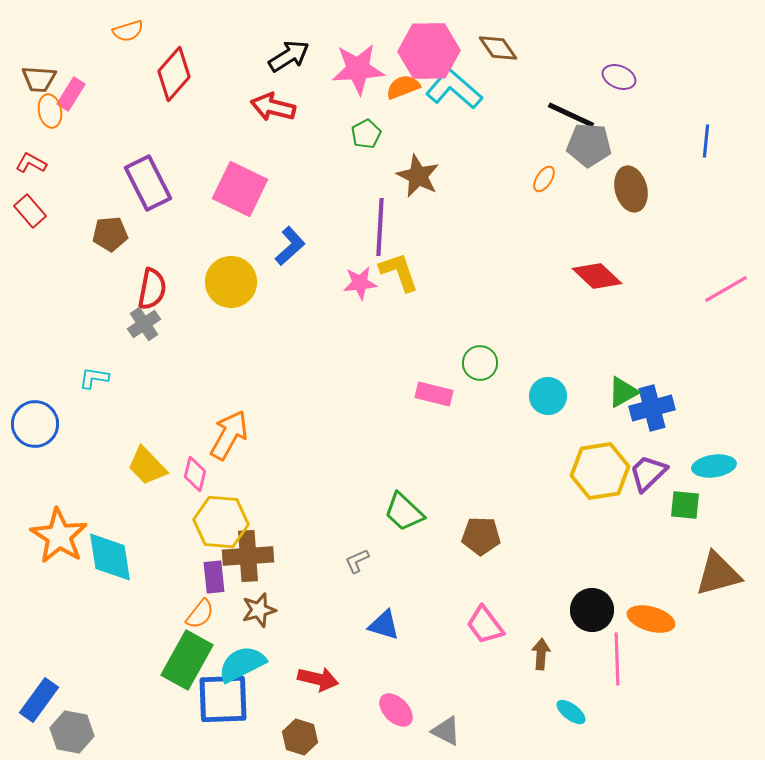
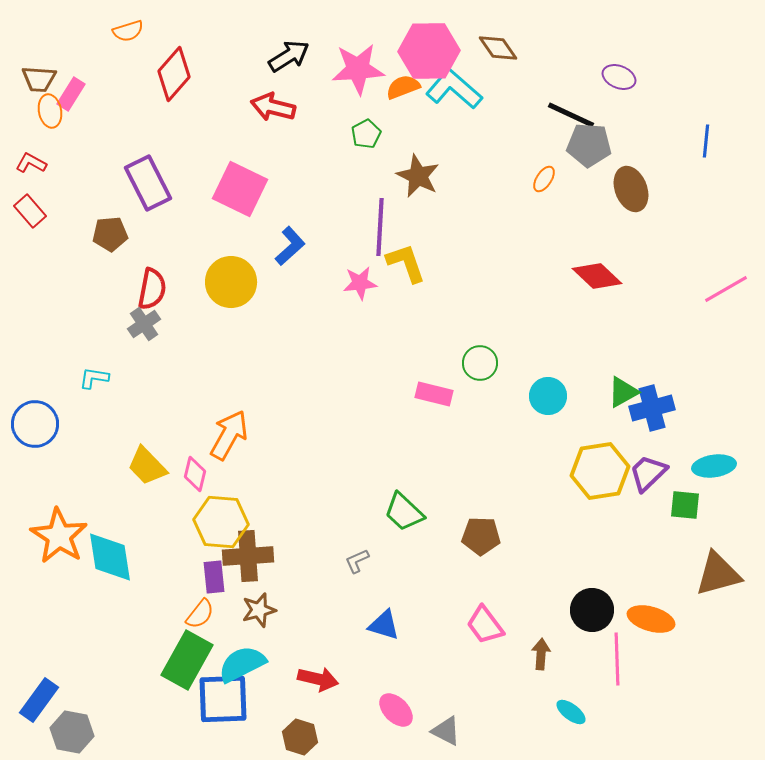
brown ellipse at (631, 189): rotated 6 degrees counterclockwise
yellow L-shape at (399, 272): moved 7 px right, 9 px up
